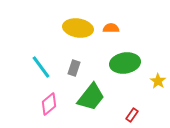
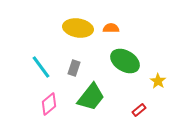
green ellipse: moved 2 px up; rotated 40 degrees clockwise
red rectangle: moved 7 px right, 5 px up; rotated 16 degrees clockwise
